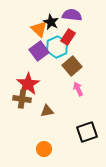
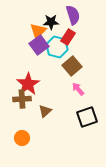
purple semicircle: moved 1 px right; rotated 66 degrees clockwise
black star: rotated 28 degrees counterclockwise
orange triangle: moved 1 px left, 2 px down; rotated 30 degrees clockwise
cyan hexagon: rotated 20 degrees counterclockwise
purple square: moved 6 px up
pink arrow: rotated 16 degrees counterclockwise
brown cross: rotated 12 degrees counterclockwise
brown triangle: moved 2 px left; rotated 32 degrees counterclockwise
black square: moved 15 px up
orange circle: moved 22 px left, 11 px up
